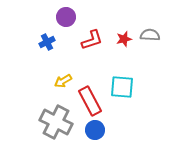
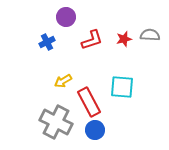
red rectangle: moved 1 px left, 1 px down
